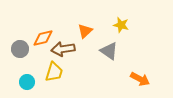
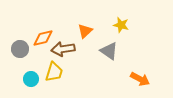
cyan circle: moved 4 px right, 3 px up
